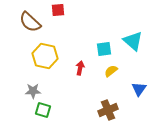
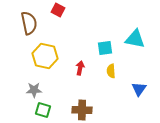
red square: rotated 32 degrees clockwise
brown semicircle: moved 1 px left, 1 px down; rotated 145 degrees counterclockwise
cyan triangle: moved 2 px right, 2 px up; rotated 30 degrees counterclockwise
cyan square: moved 1 px right, 1 px up
yellow semicircle: rotated 56 degrees counterclockwise
gray star: moved 1 px right, 1 px up
brown cross: moved 26 px left; rotated 24 degrees clockwise
